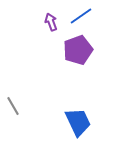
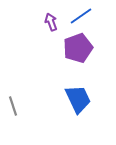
purple pentagon: moved 2 px up
gray line: rotated 12 degrees clockwise
blue trapezoid: moved 23 px up
